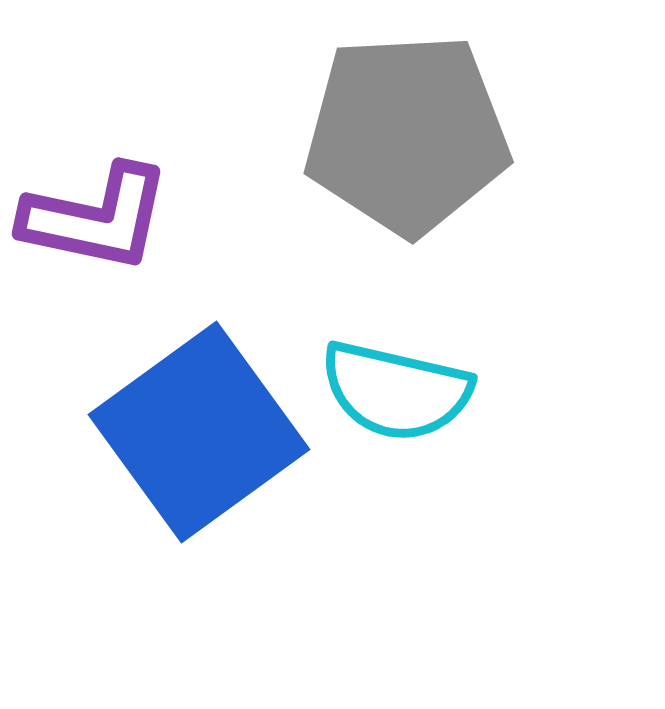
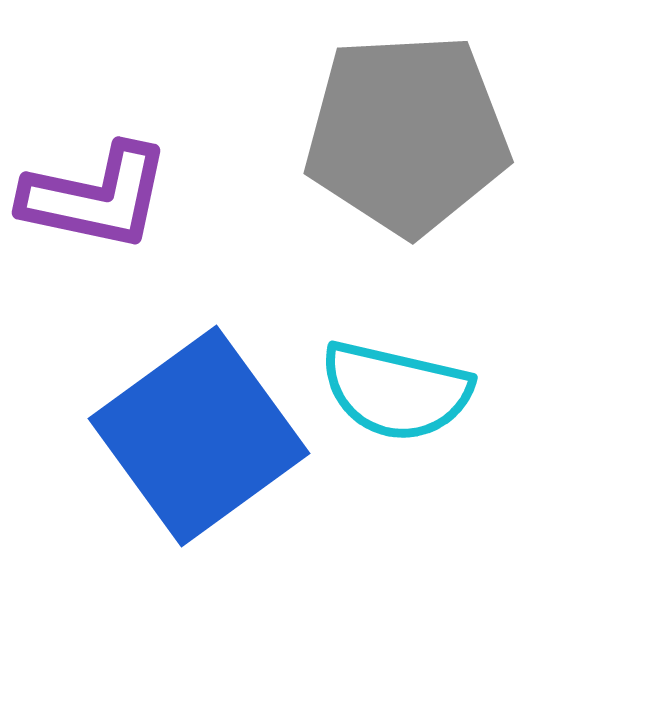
purple L-shape: moved 21 px up
blue square: moved 4 px down
